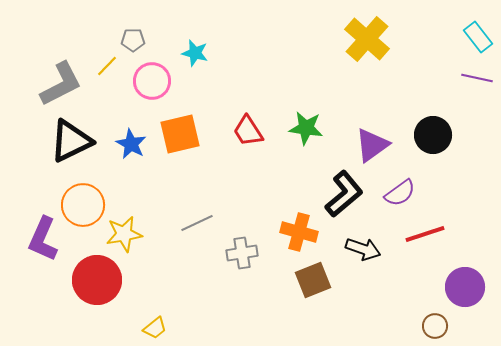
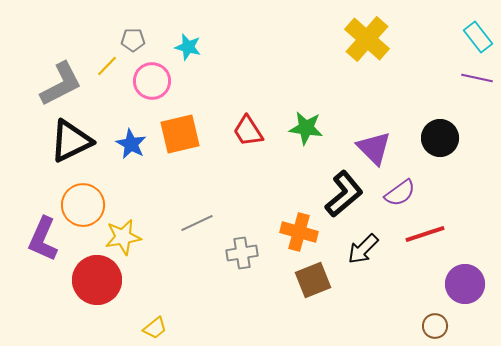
cyan star: moved 7 px left, 6 px up
black circle: moved 7 px right, 3 px down
purple triangle: moved 2 px right, 3 px down; rotated 39 degrees counterclockwise
yellow star: moved 1 px left, 3 px down
black arrow: rotated 116 degrees clockwise
purple circle: moved 3 px up
